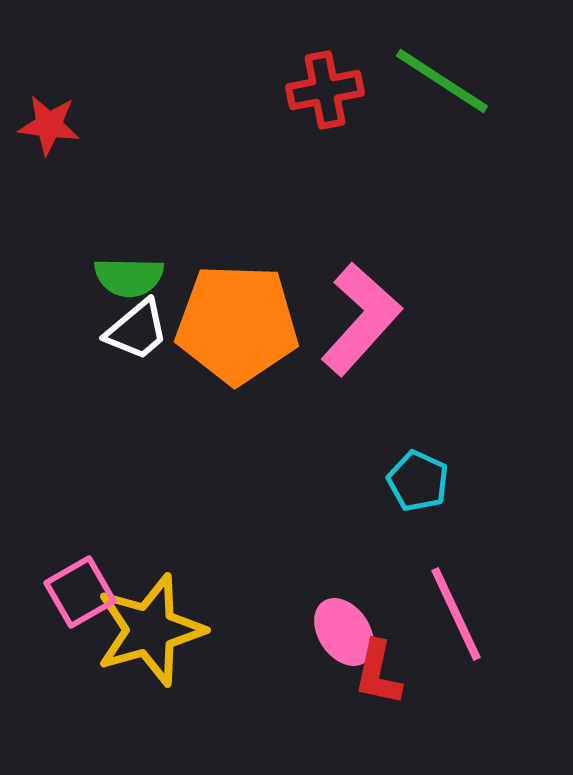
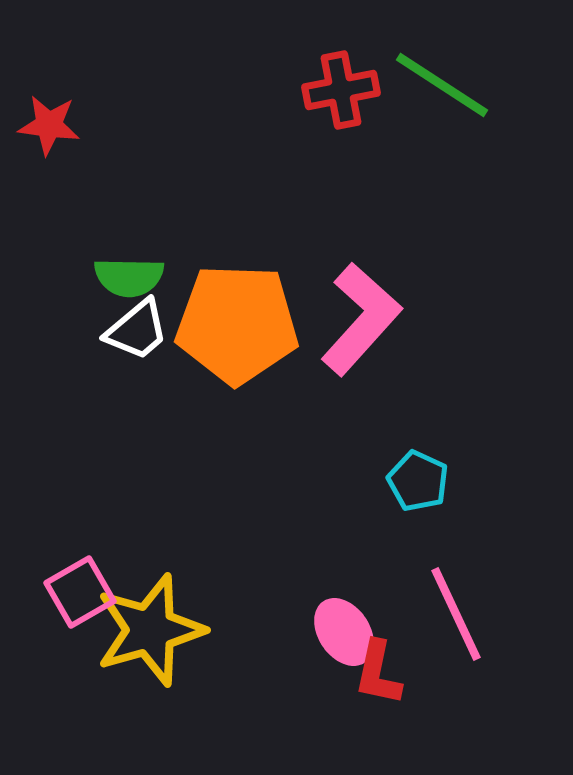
green line: moved 4 px down
red cross: moved 16 px right
